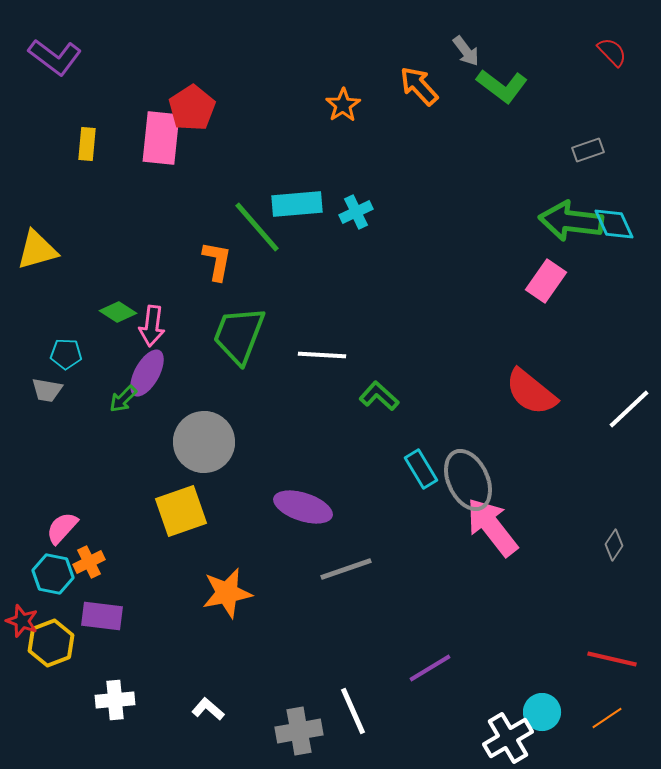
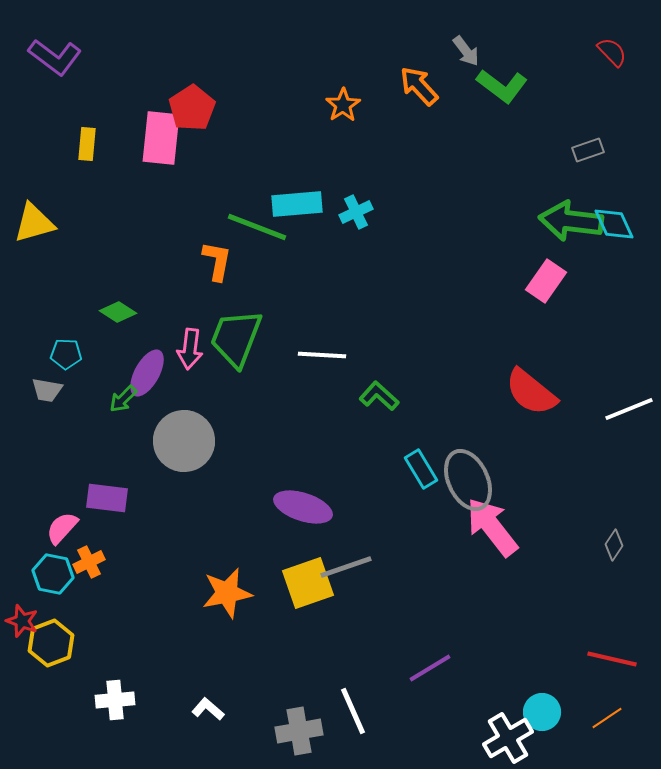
green line at (257, 227): rotated 28 degrees counterclockwise
yellow triangle at (37, 250): moved 3 px left, 27 px up
pink arrow at (152, 326): moved 38 px right, 23 px down
green trapezoid at (239, 335): moved 3 px left, 3 px down
white line at (629, 409): rotated 21 degrees clockwise
gray circle at (204, 442): moved 20 px left, 1 px up
yellow square at (181, 511): moved 127 px right, 72 px down
gray line at (346, 569): moved 2 px up
purple rectangle at (102, 616): moved 5 px right, 118 px up
